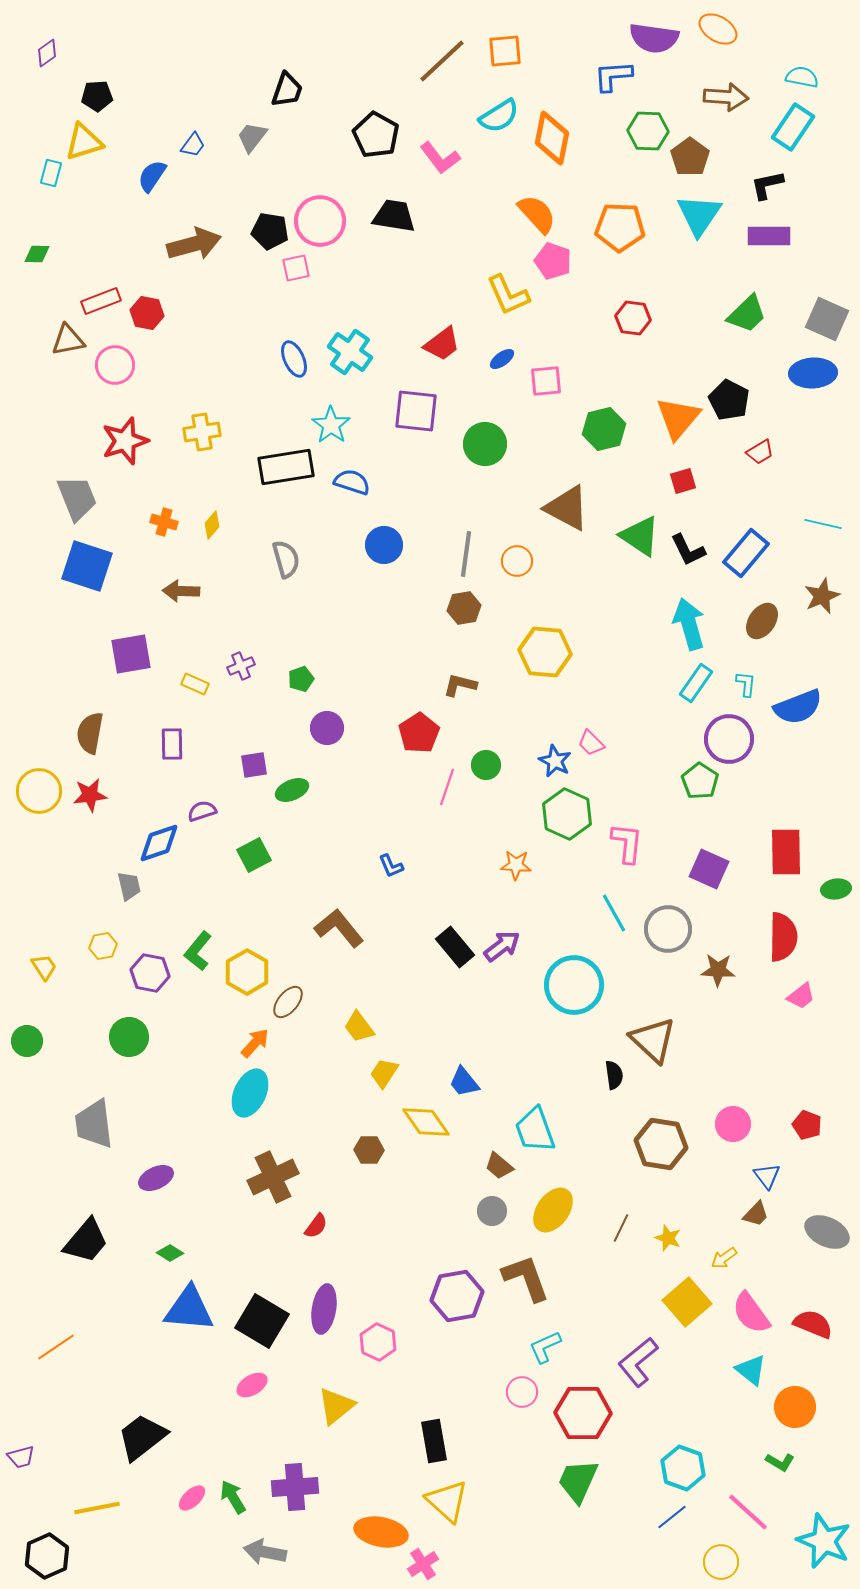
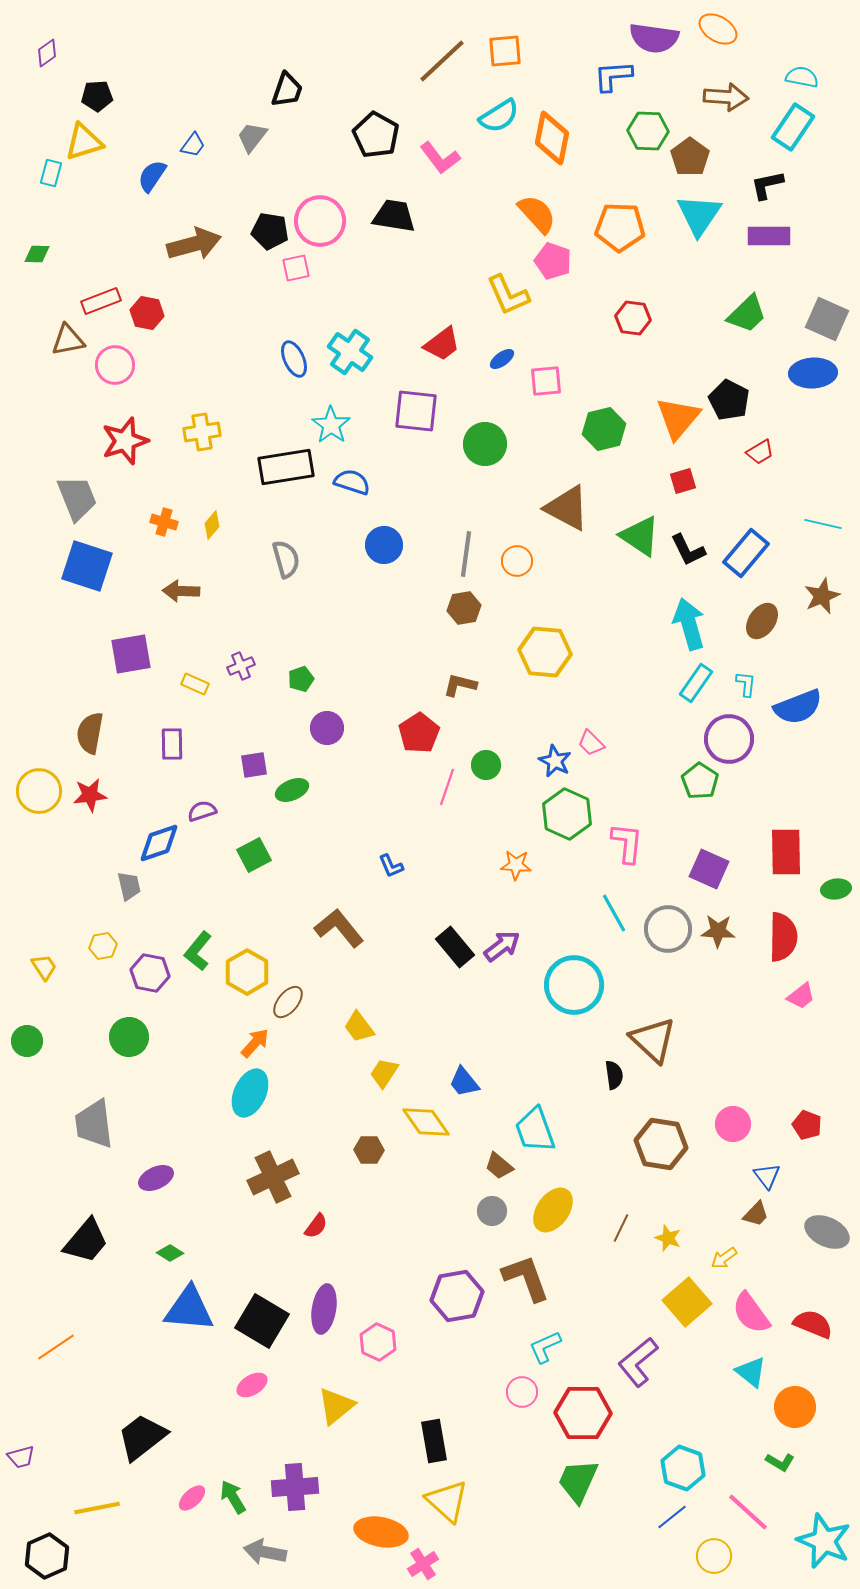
brown star at (718, 970): moved 39 px up
cyan triangle at (751, 1370): moved 2 px down
yellow circle at (721, 1562): moved 7 px left, 6 px up
